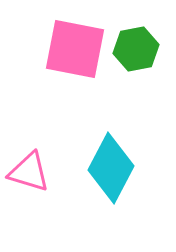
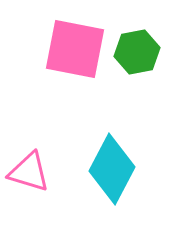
green hexagon: moved 1 px right, 3 px down
cyan diamond: moved 1 px right, 1 px down
